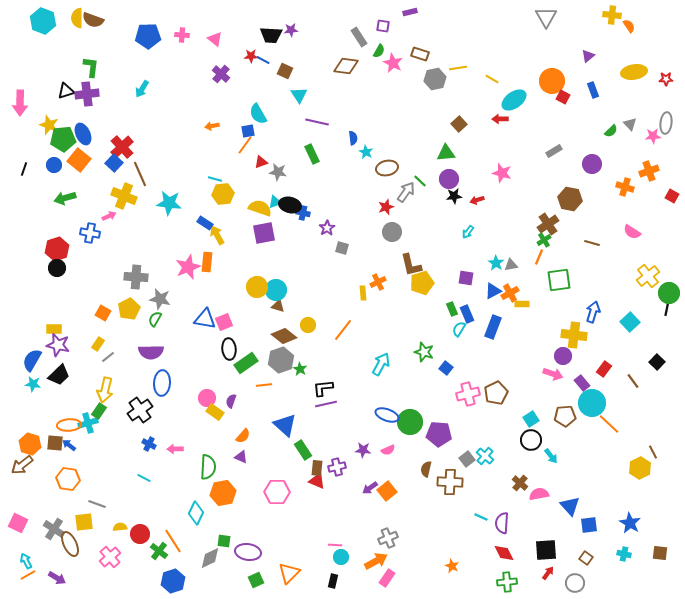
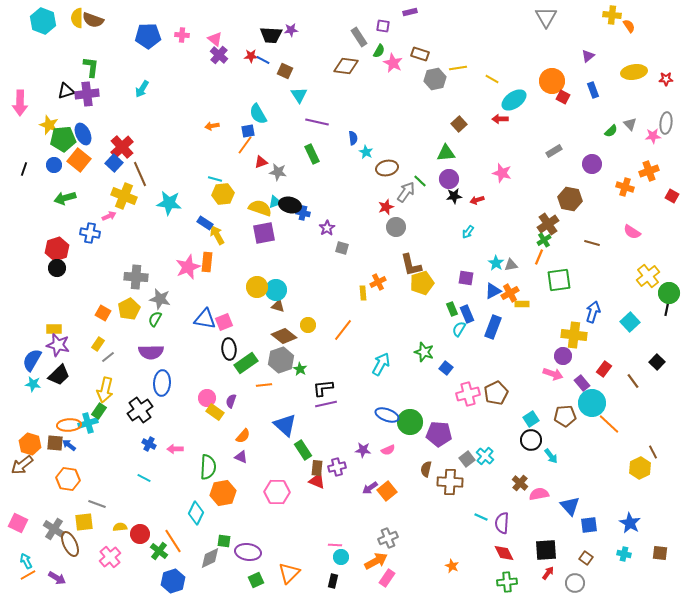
purple cross at (221, 74): moved 2 px left, 19 px up
gray circle at (392, 232): moved 4 px right, 5 px up
